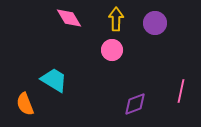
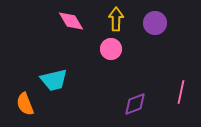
pink diamond: moved 2 px right, 3 px down
pink circle: moved 1 px left, 1 px up
cyan trapezoid: rotated 136 degrees clockwise
pink line: moved 1 px down
